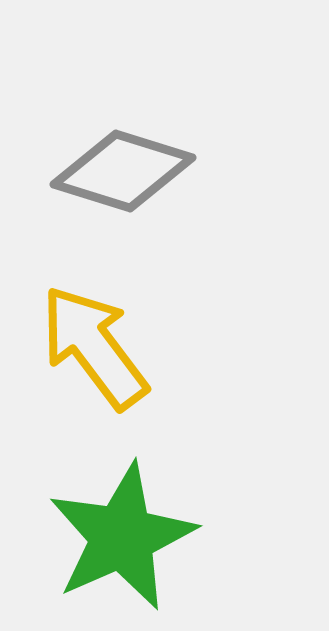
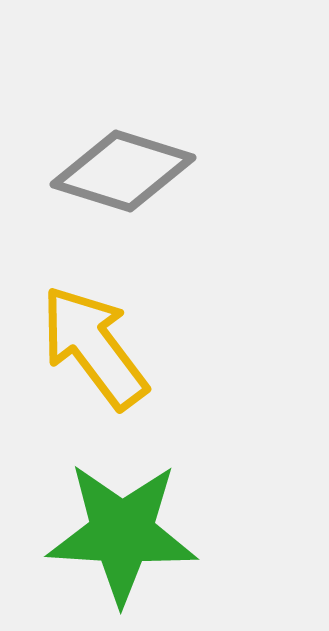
green star: moved 4 px up; rotated 27 degrees clockwise
